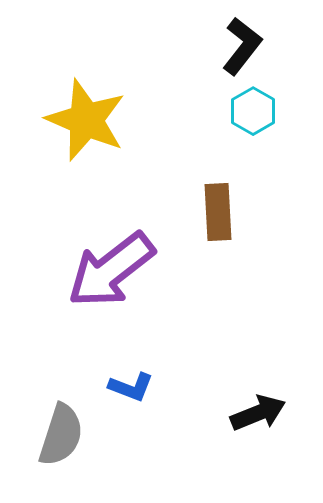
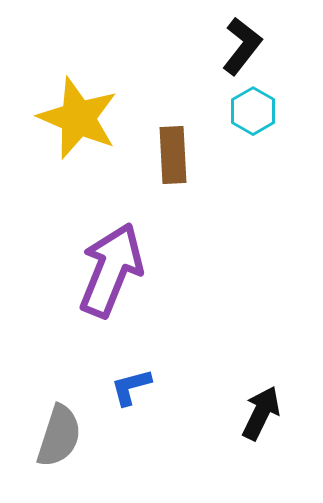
yellow star: moved 8 px left, 2 px up
brown rectangle: moved 45 px left, 57 px up
purple arrow: rotated 150 degrees clockwise
blue L-shape: rotated 144 degrees clockwise
black arrow: moved 3 px right; rotated 42 degrees counterclockwise
gray semicircle: moved 2 px left, 1 px down
